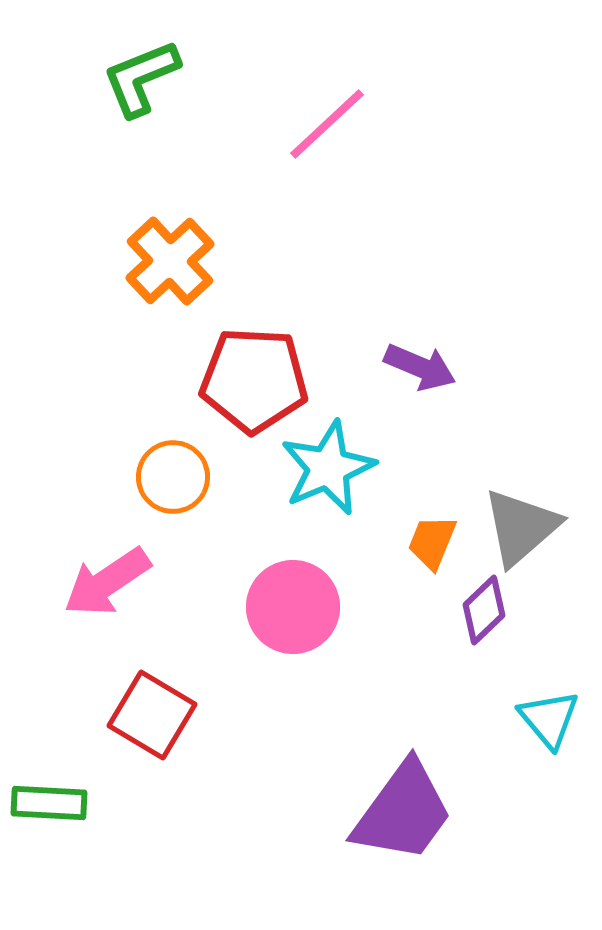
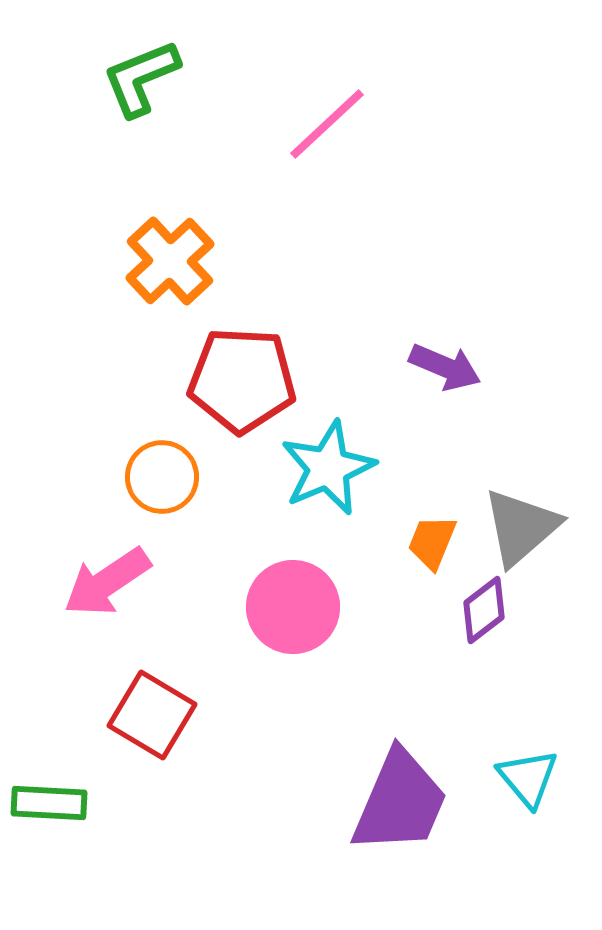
purple arrow: moved 25 px right
red pentagon: moved 12 px left
orange circle: moved 11 px left
purple diamond: rotated 6 degrees clockwise
cyan triangle: moved 21 px left, 59 px down
purple trapezoid: moved 3 px left, 10 px up; rotated 13 degrees counterclockwise
